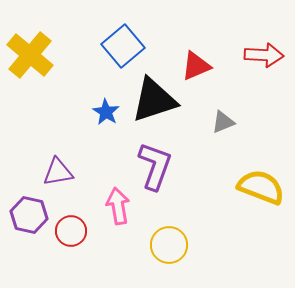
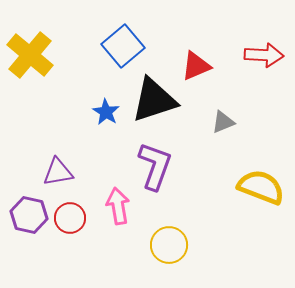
red circle: moved 1 px left, 13 px up
